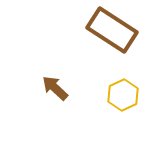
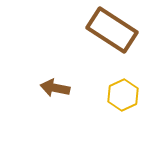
brown arrow: rotated 32 degrees counterclockwise
